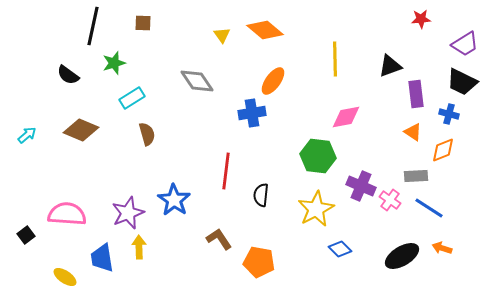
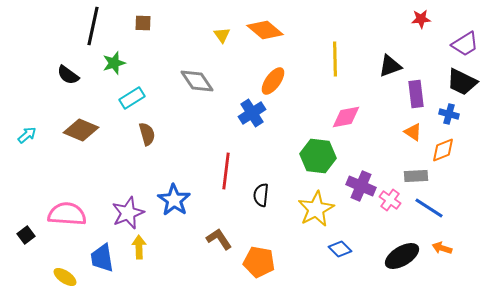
blue cross at (252, 113): rotated 24 degrees counterclockwise
